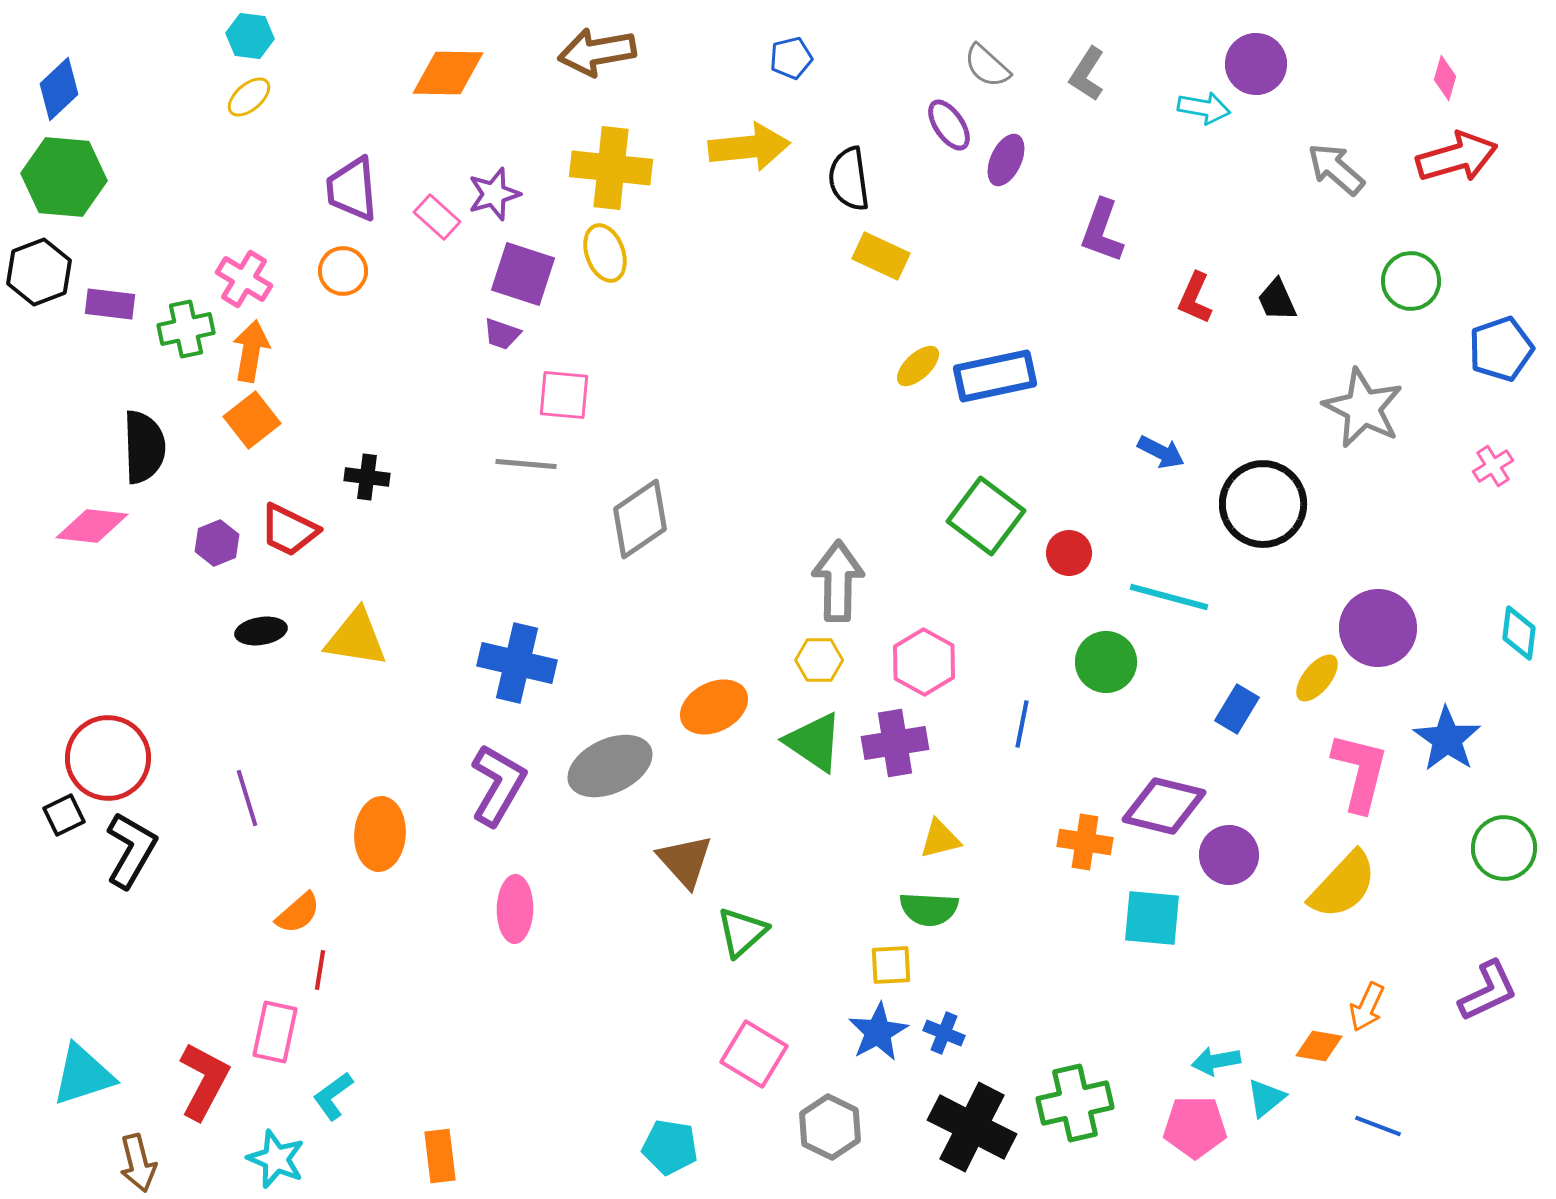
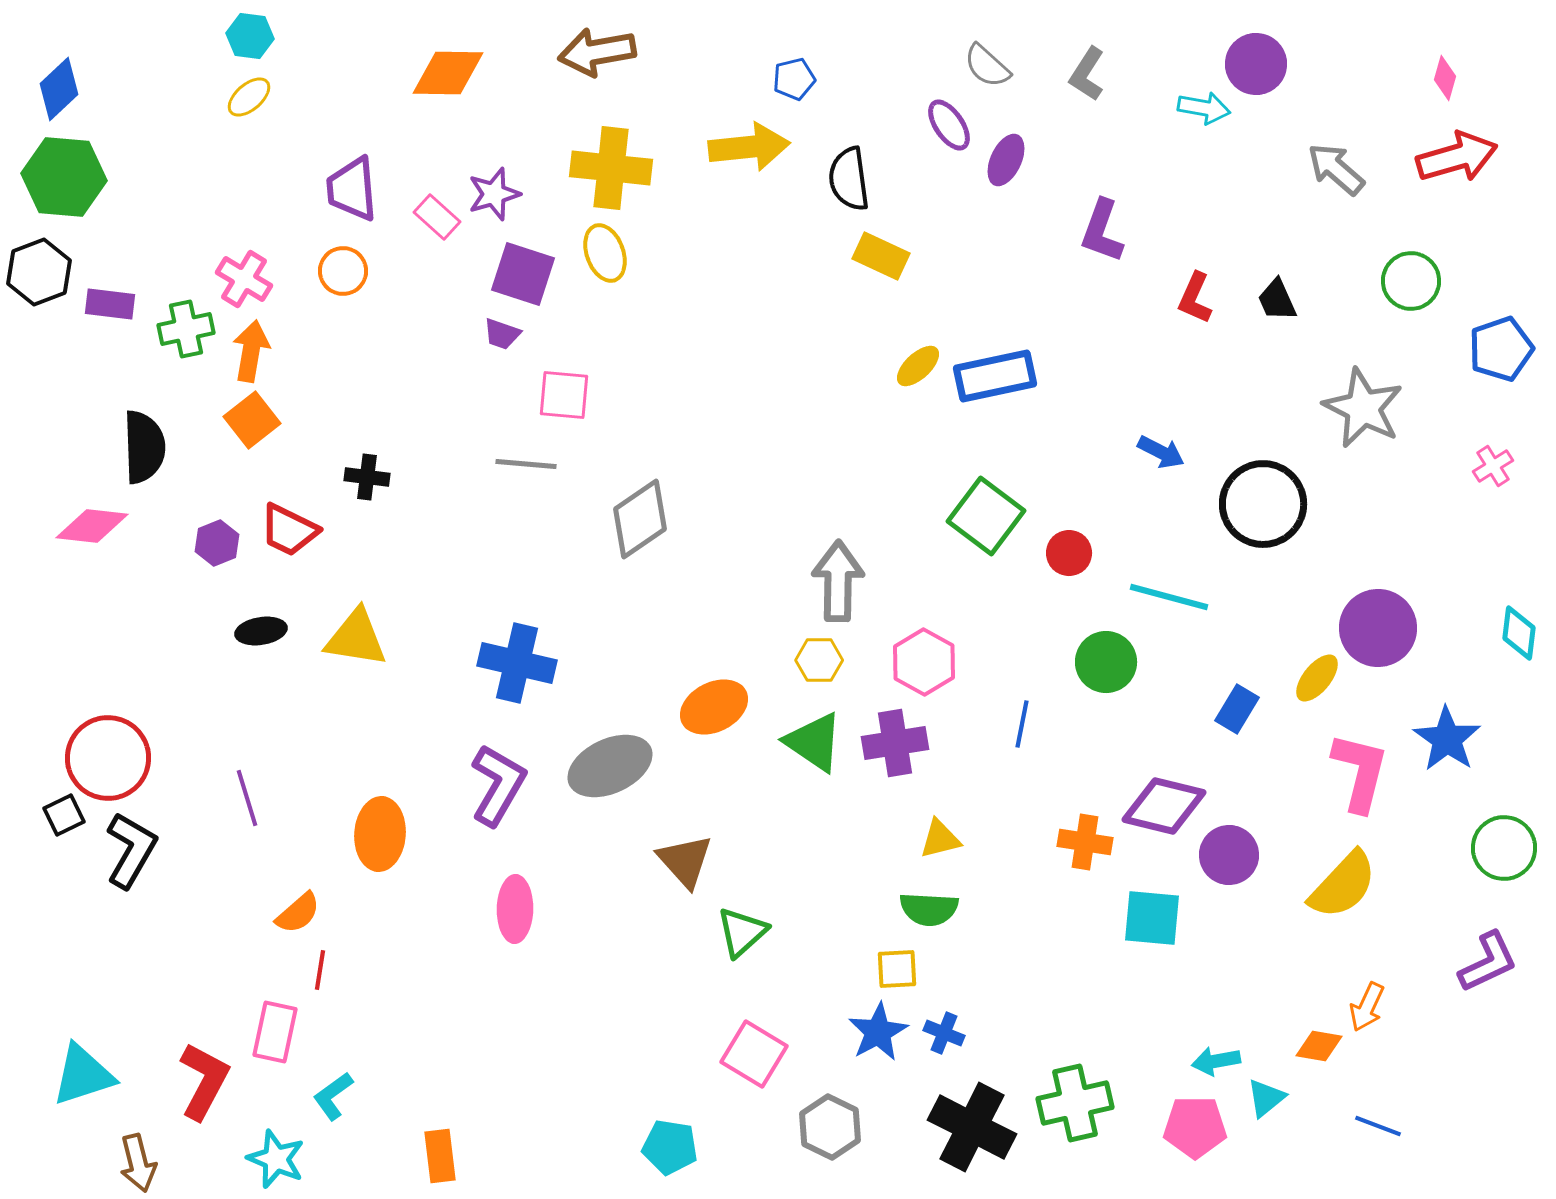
blue pentagon at (791, 58): moved 3 px right, 21 px down
yellow square at (891, 965): moved 6 px right, 4 px down
purple L-shape at (1488, 991): moved 29 px up
